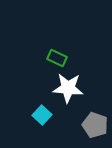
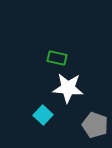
green rectangle: rotated 12 degrees counterclockwise
cyan square: moved 1 px right
